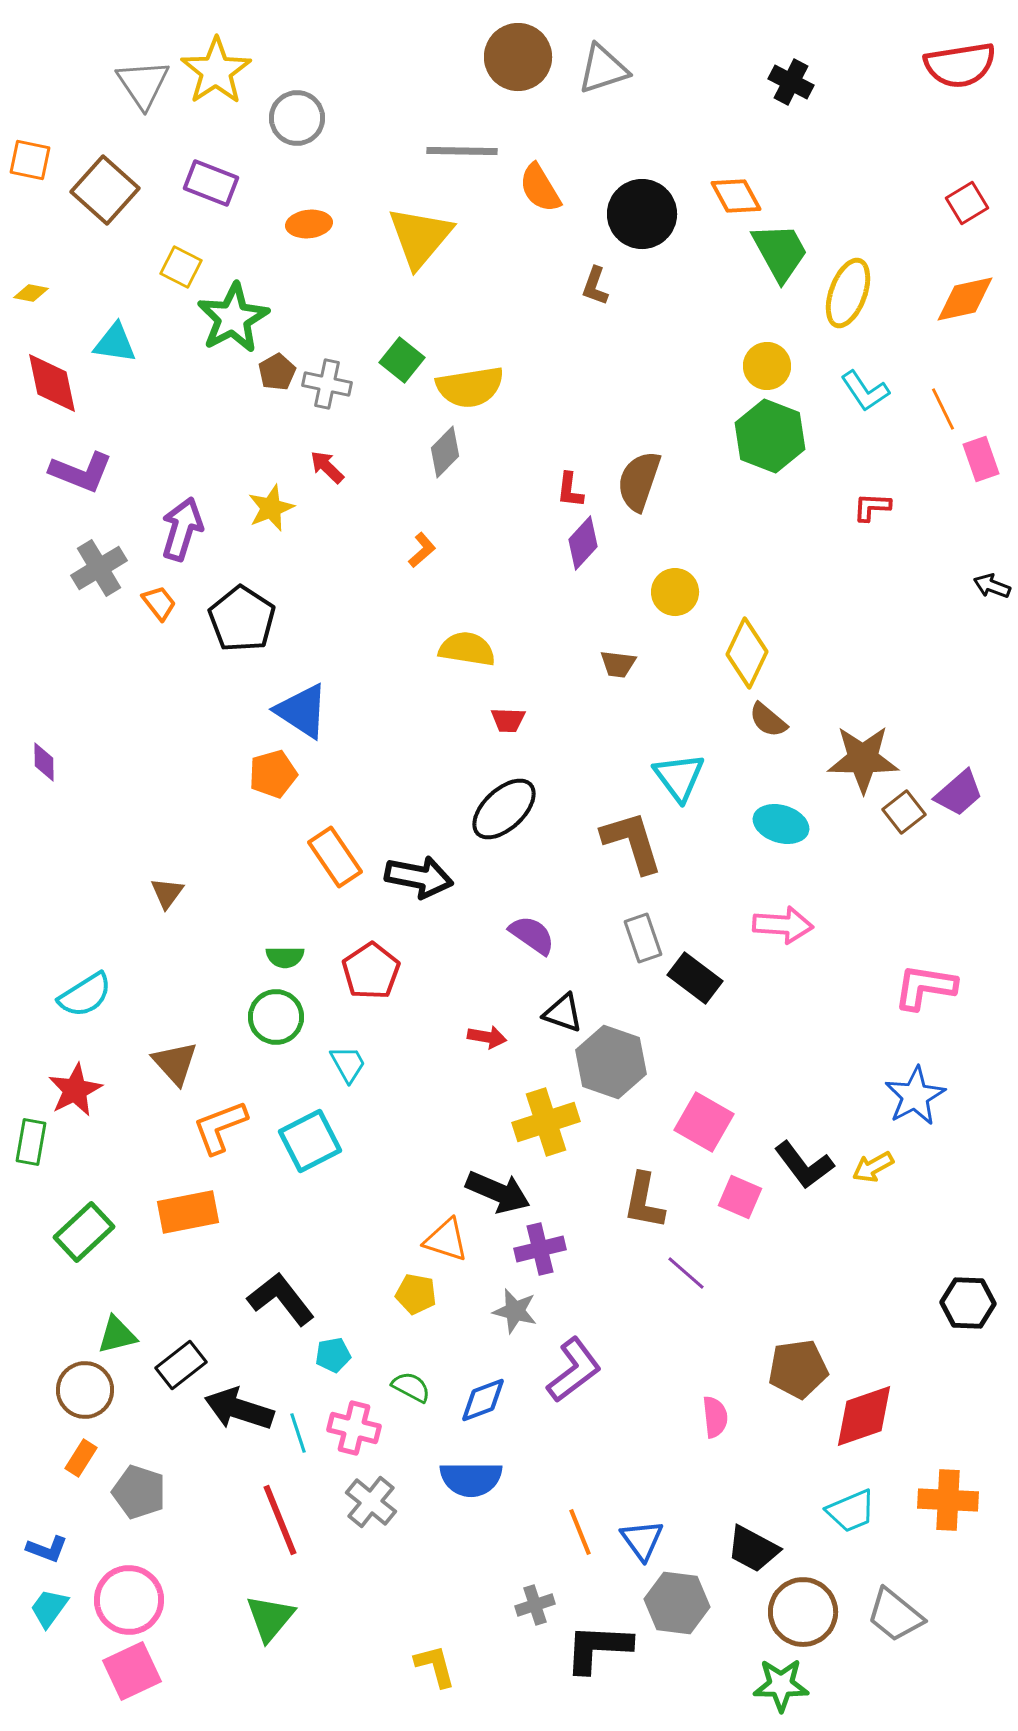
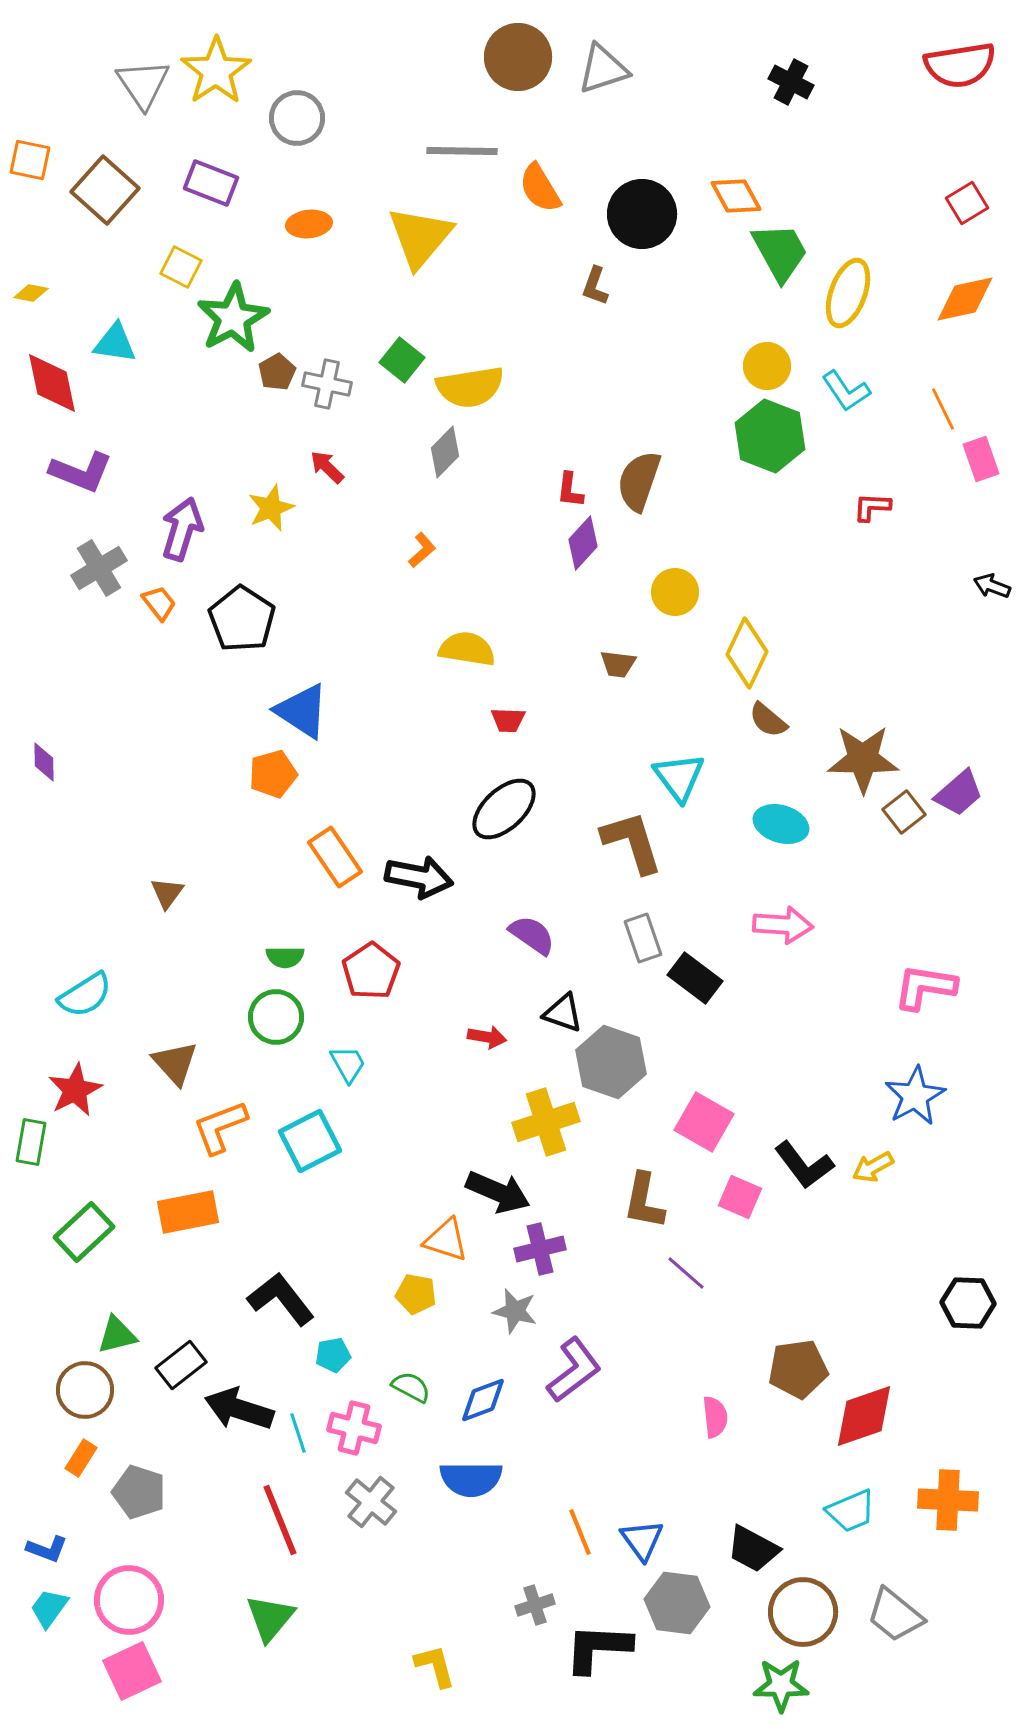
cyan L-shape at (865, 391): moved 19 px left
